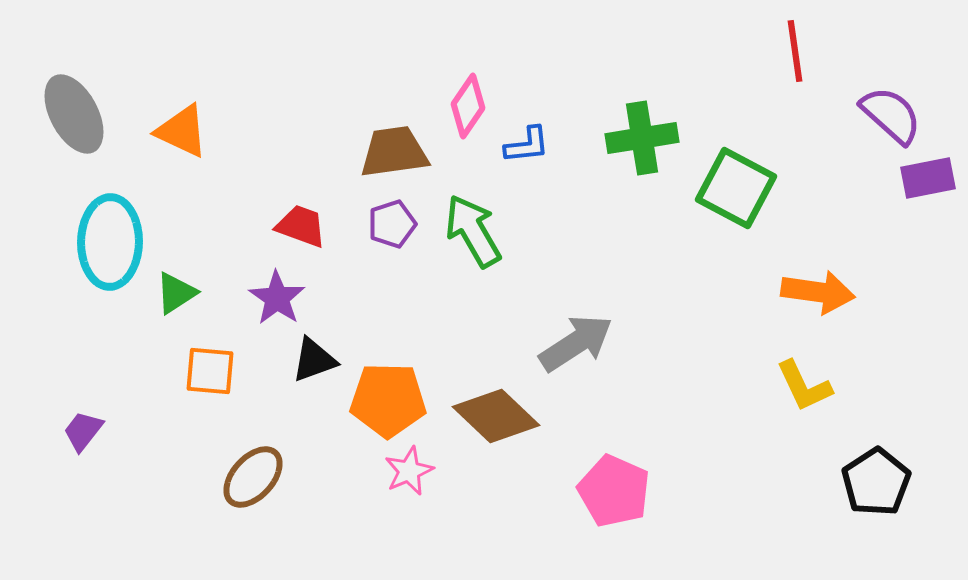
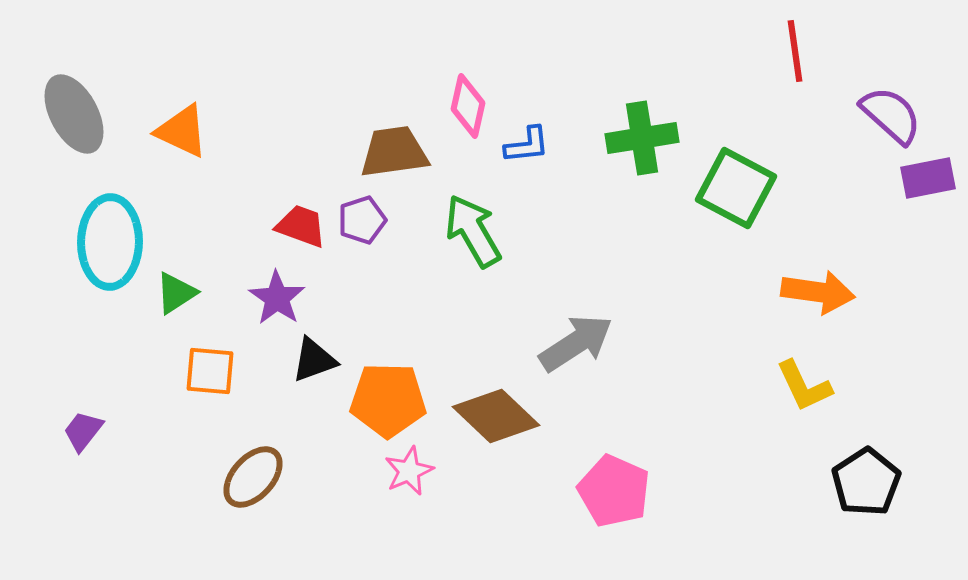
pink diamond: rotated 22 degrees counterclockwise
purple pentagon: moved 30 px left, 4 px up
black pentagon: moved 10 px left
